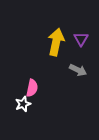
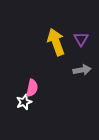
yellow arrow: rotated 32 degrees counterclockwise
gray arrow: moved 4 px right; rotated 36 degrees counterclockwise
white star: moved 1 px right, 2 px up
